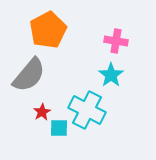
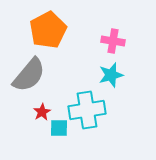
pink cross: moved 3 px left
cyan star: rotated 20 degrees clockwise
cyan cross: rotated 36 degrees counterclockwise
